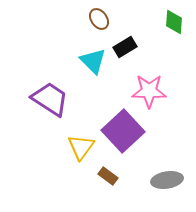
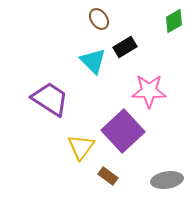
green diamond: moved 1 px up; rotated 55 degrees clockwise
